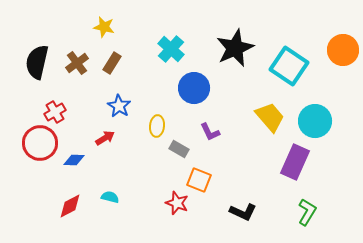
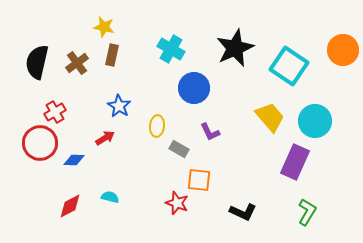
cyan cross: rotated 12 degrees counterclockwise
brown rectangle: moved 8 px up; rotated 20 degrees counterclockwise
orange square: rotated 15 degrees counterclockwise
